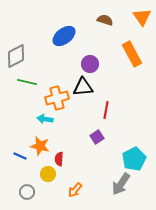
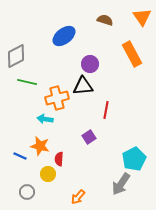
black triangle: moved 1 px up
purple square: moved 8 px left
orange arrow: moved 3 px right, 7 px down
